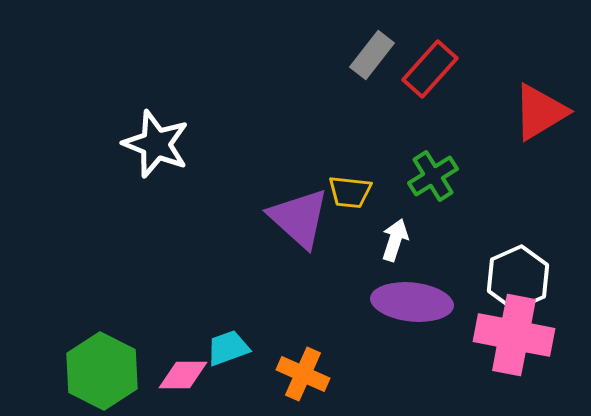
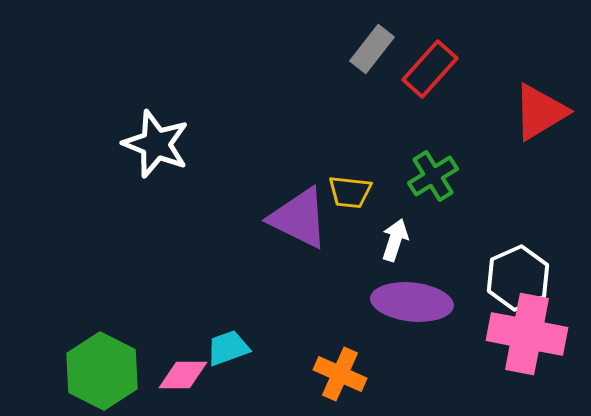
gray rectangle: moved 6 px up
purple triangle: rotated 16 degrees counterclockwise
pink cross: moved 13 px right, 1 px up
orange cross: moved 37 px right
